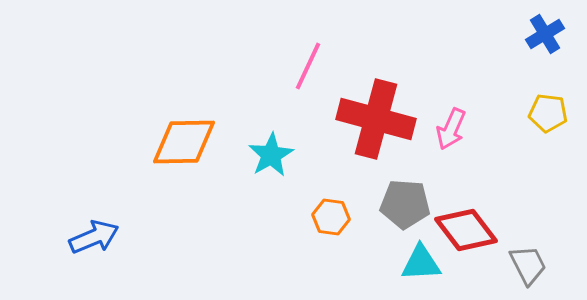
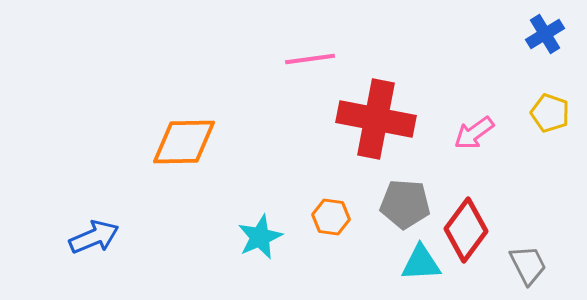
pink line: moved 2 px right, 7 px up; rotated 57 degrees clockwise
yellow pentagon: moved 2 px right; rotated 12 degrees clockwise
red cross: rotated 4 degrees counterclockwise
pink arrow: moved 23 px right, 4 px down; rotated 30 degrees clockwise
cyan star: moved 11 px left, 82 px down; rotated 6 degrees clockwise
red diamond: rotated 74 degrees clockwise
